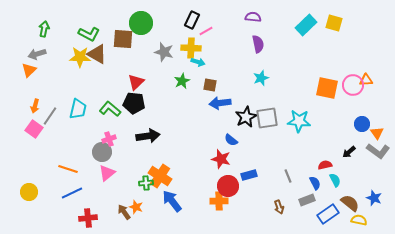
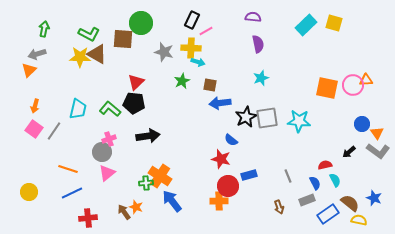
gray line at (50, 116): moved 4 px right, 15 px down
